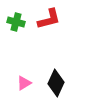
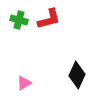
green cross: moved 3 px right, 2 px up
black diamond: moved 21 px right, 8 px up
